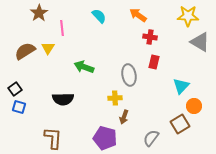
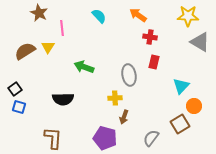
brown star: rotated 12 degrees counterclockwise
yellow triangle: moved 1 px up
